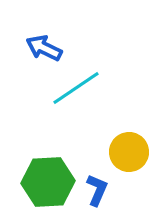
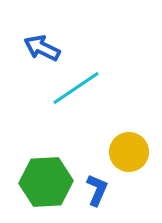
blue arrow: moved 2 px left
green hexagon: moved 2 px left
